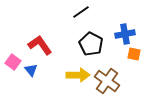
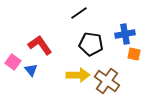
black line: moved 2 px left, 1 px down
black pentagon: rotated 20 degrees counterclockwise
